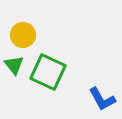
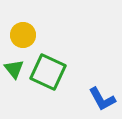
green triangle: moved 4 px down
